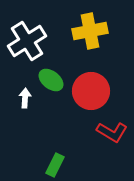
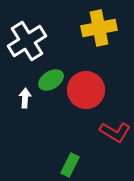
yellow cross: moved 9 px right, 3 px up
green ellipse: rotated 70 degrees counterclockwise
red circle: moved 5 px left, 1 px up
red L-shape: moved 3 px right
green rectangle: moved 15 px right
